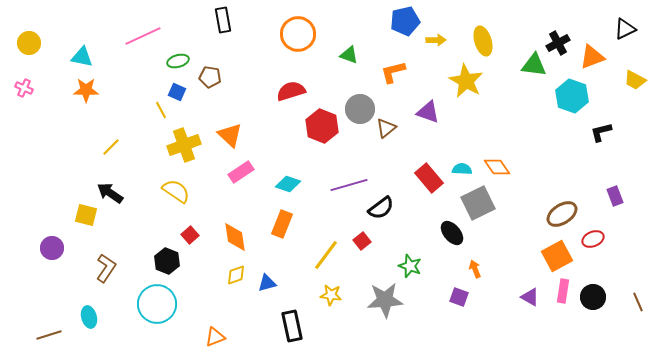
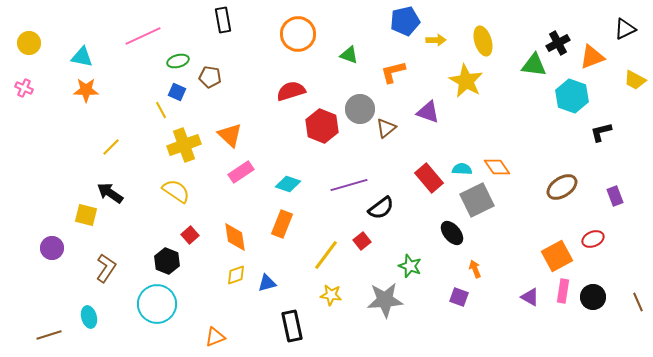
gray square at (478, 203): moved 1 px left, 3 px up
brown ellipse at (562, 214): moved 27 px up
